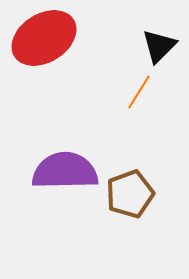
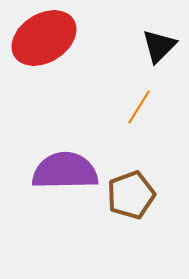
orange line: moved 15 px down
brown pentagon: moved 1 px right, 1 px down
